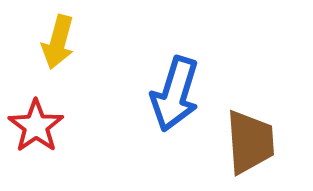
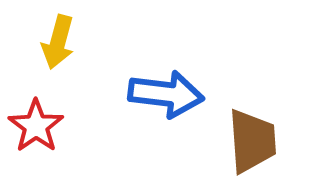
blue arrow: moved 9 px left; rotated 100 degrees counterclockwise
brown trapezoid: moved 2 px right, 1 px up
